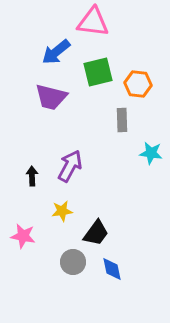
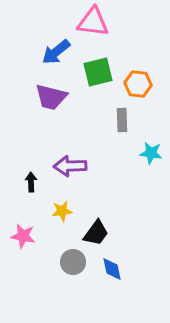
purple arrow: rotated 120 degrees counterclockwise
black arrow: moved 1 px left, 6 px down
